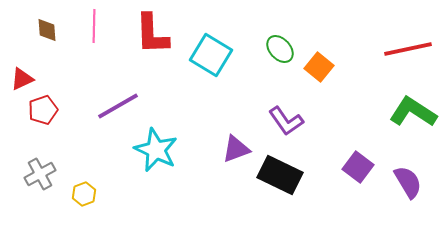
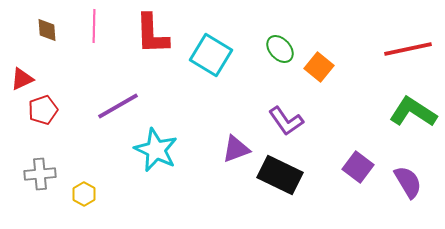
gray cross: rotated 24 degrees clockwise
yellow hexagon: rotated 10 degrees counterclockwise
